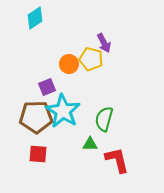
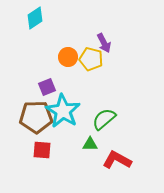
orange circle: moved 1 px left, 7 px up
green semicircle: rotated 35 degrees clockwise
red square: moved 4 px right, 4 px up
red L-shape: rotated 48 degrees counterclockwise
